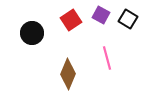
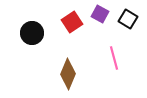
purple square: moved 1 px left, 1 px up
red square: moved 1 px right, 2 px down
pink line: moved 7 px right
